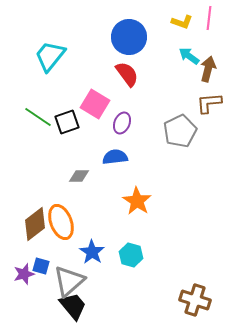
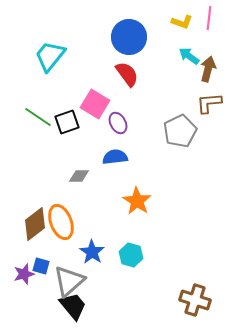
purple ellipse: moved 4 px left; rotated 50 degrees counterclockwise
